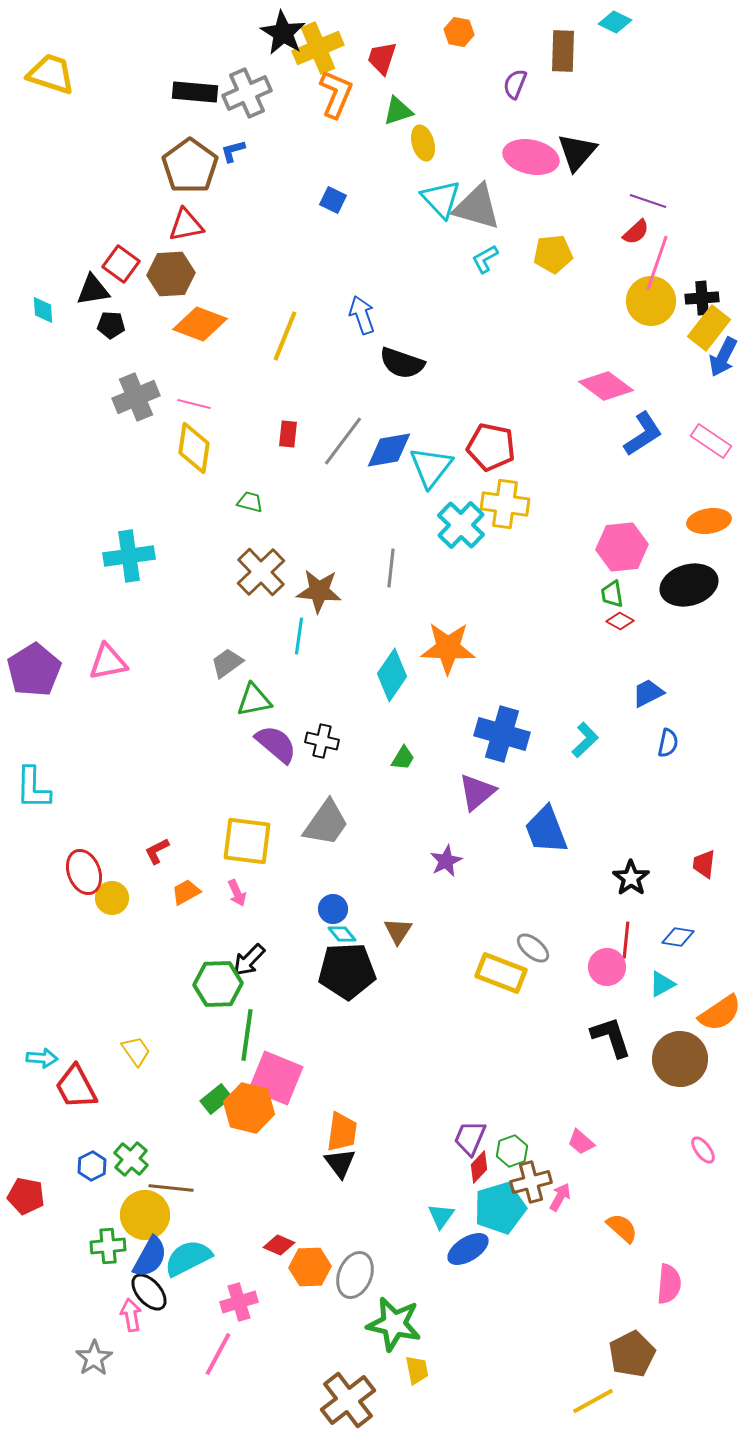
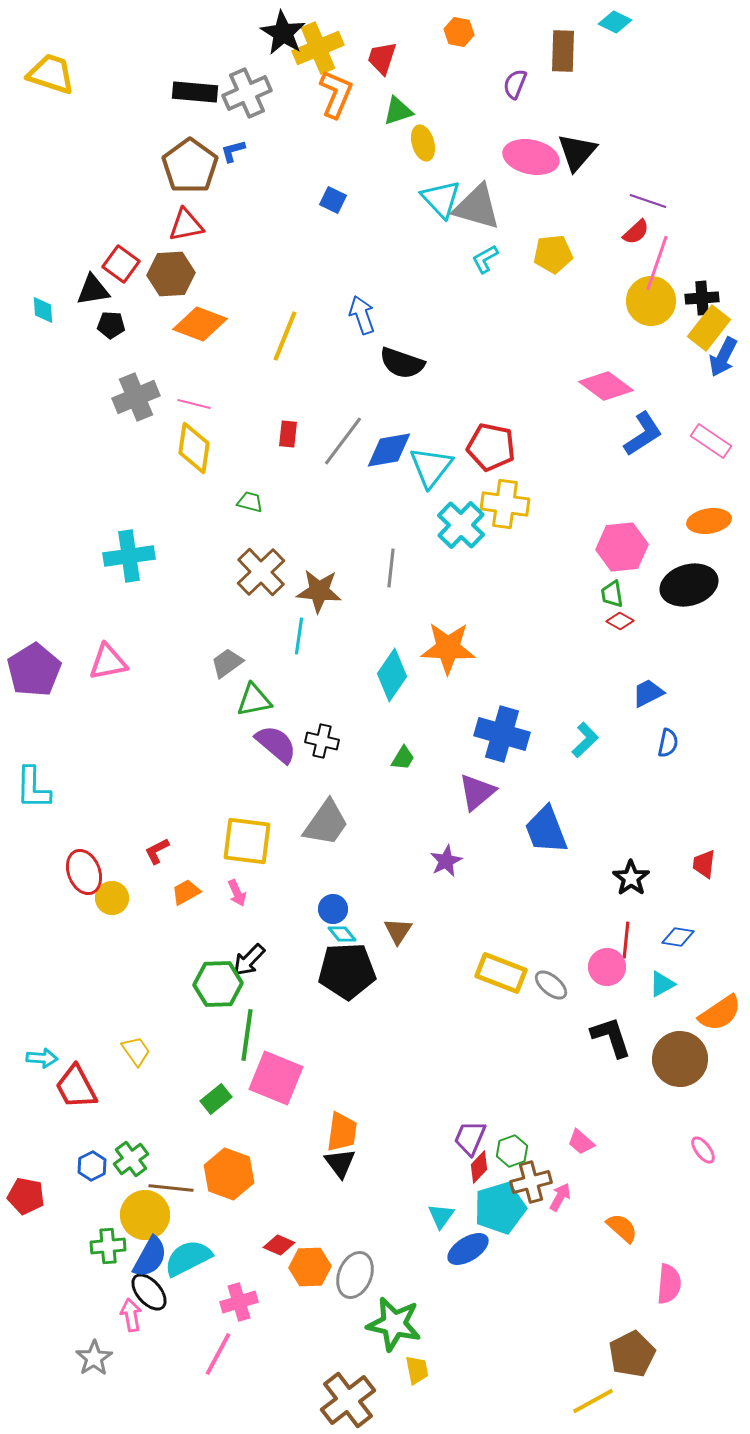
gray ellipse at (533, 948): moved 18 px right, 37 px down
orange hexagon at (249, 1108): moved 20 px left, 66 px down; rotated 6 degrees clockwise
green cross at (131, 1159): rotated 12 degrees clockwise
